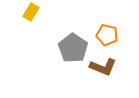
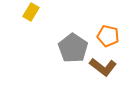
orange pentagon: moved 1 px right, 1 px down
brown L-shape: rotated 16 degrees clockwise
